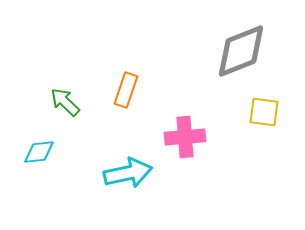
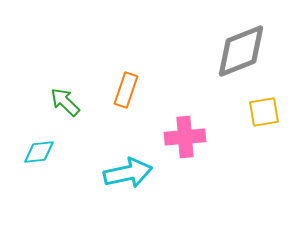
yellow square: rotated 16 degrees counterclockwise
